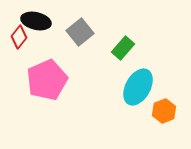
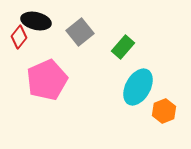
green rectangle: moved 1 px up
